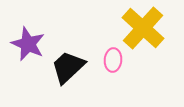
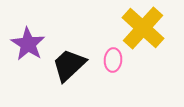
purple star: rotated 8 degrees clockwise
black trapezoid: moved 1 px right, 2 px up
